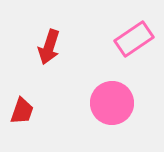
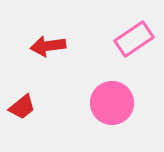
red arrow: moved 1 px left, 1 px up; rotated 64 degrees clockwise
red trapezoid: moved 4 px up; rotated 32 degrees clockwise
